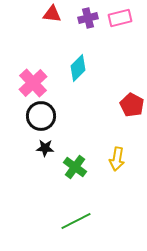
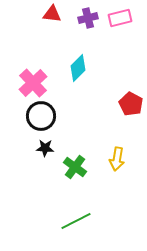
red pentagon: moved 1 px left, 1 px up
